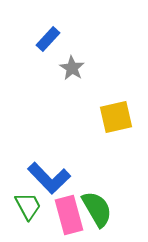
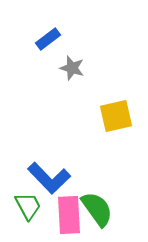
blue rectangle: rotated 10 degrees clockwise
gray star: rotated 15 degrees counterclockwise
yellow square: moved 1 px up
green semicircle: rotated 6 degrees counterclockwise
pink rectangle: rotated 12 degrees clockwise
